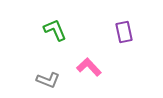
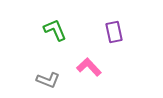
purple rectangle: moved 10 px left
